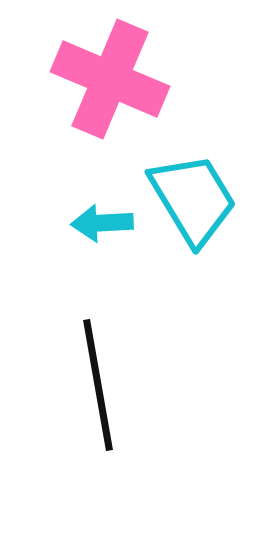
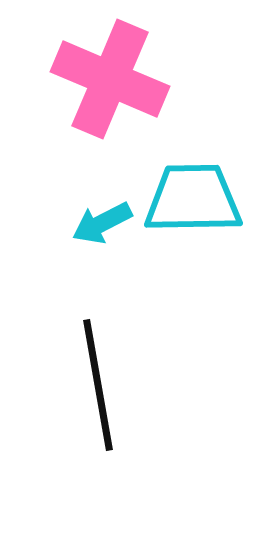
cyan trapezoid: rotated 60 degrees counterclockwise
cyan arrow: rotated 24 degrees counterclockwise
